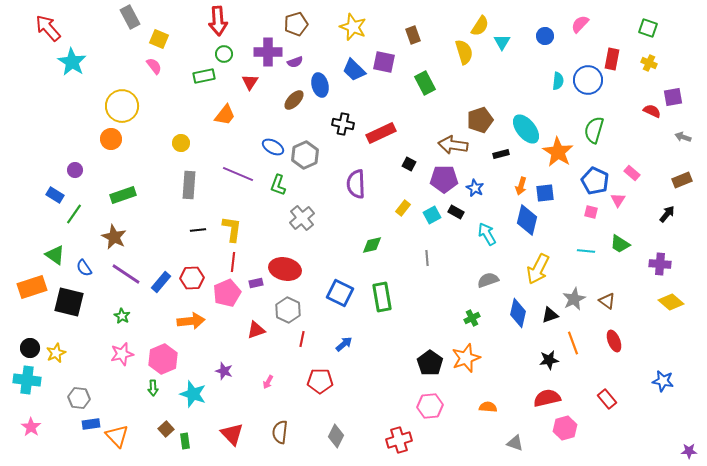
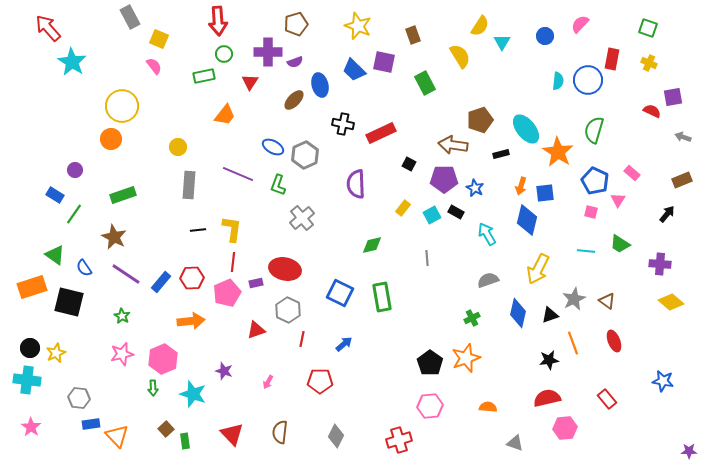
yellow star at (353, 27): moved 5 px right, 1 px up
yellow semicircle at (464, 52): moved 4 px left, 4 px down; rotated 15 degrees counterclockwise
yellow circle at (181, 143): moved 3 px left, 4 px down
pink hexagon at (565, 428): rotated 10 degrees clockwise
